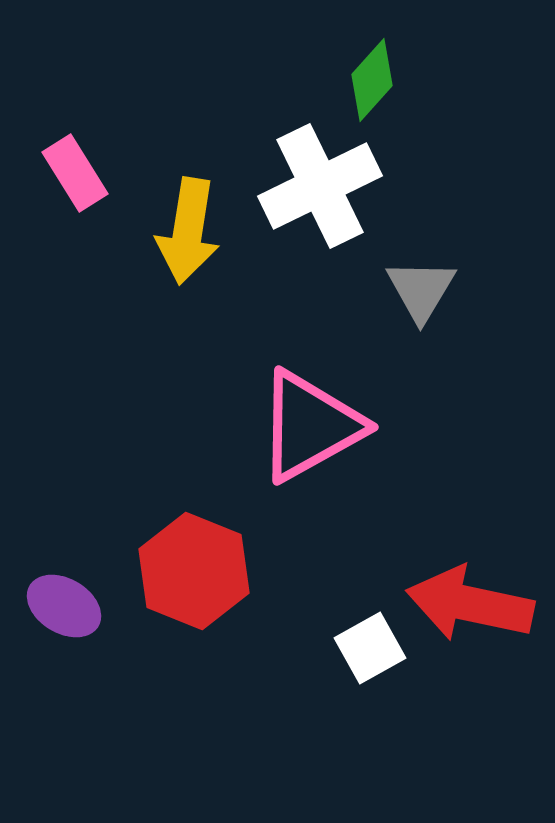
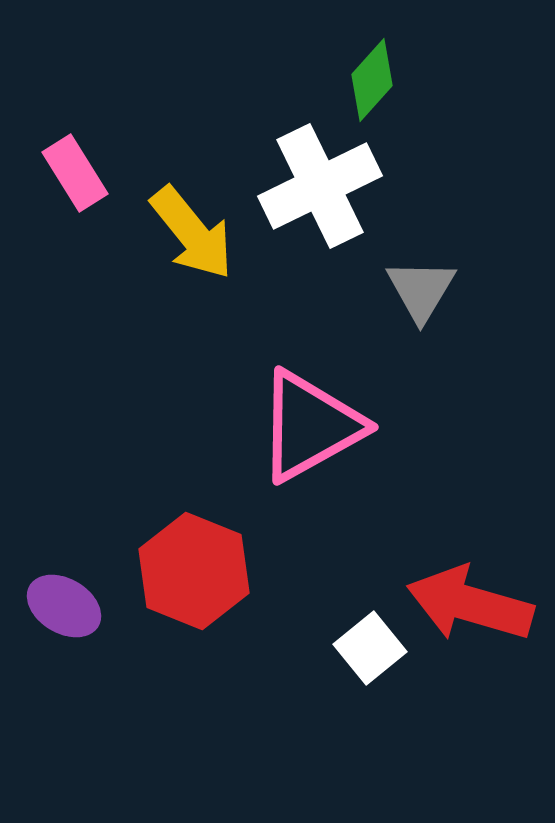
yellow arrow: moved 4 px right, 2 px down; rotated 48 degrees counterclockwise
red arrow: rotated 4 degrees clockwise
white square: rotated 10 degrees counterclockwise
